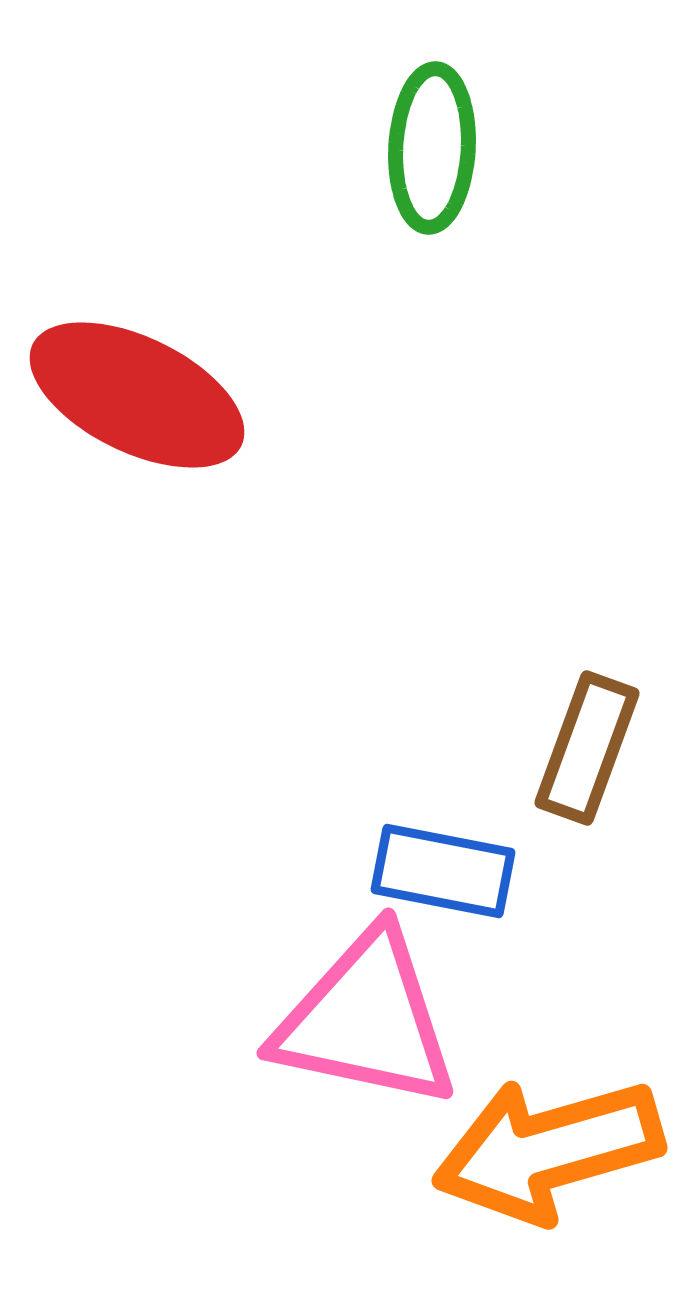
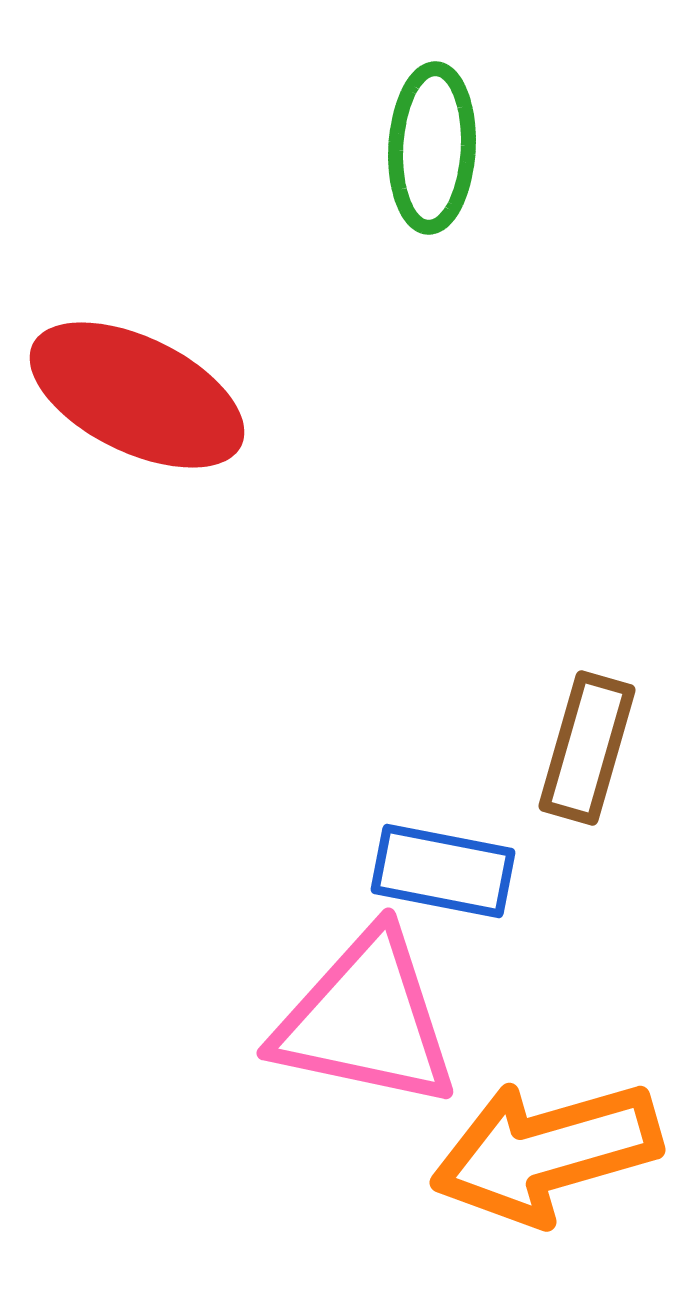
brown rectangle: rotated 4 degrees counterclockwise
orange arrow: moved 2 px left, 2 px down
